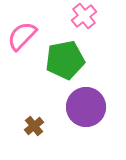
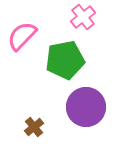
pink cross: moved 1 px left, 1 px down
brown cross: moved 1 px down
